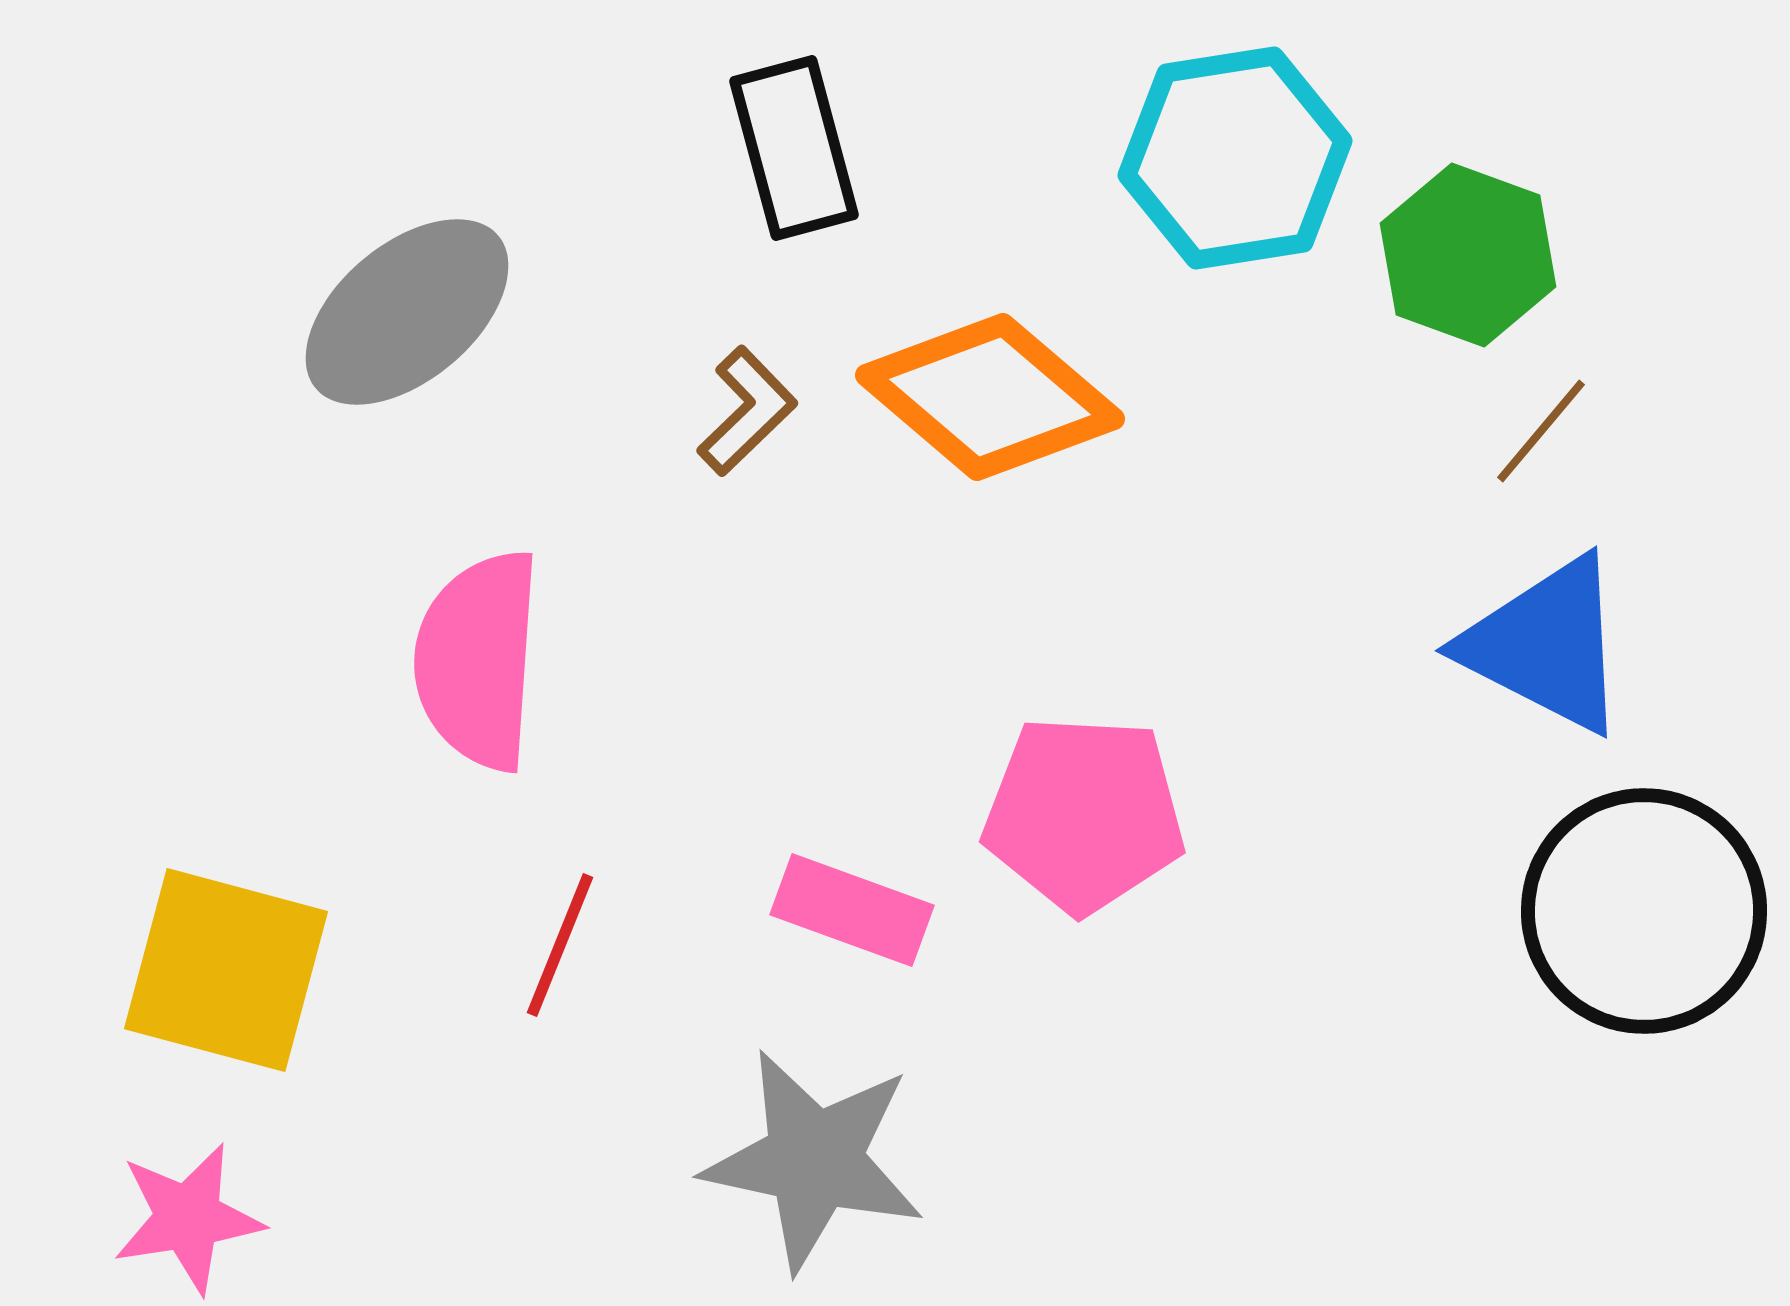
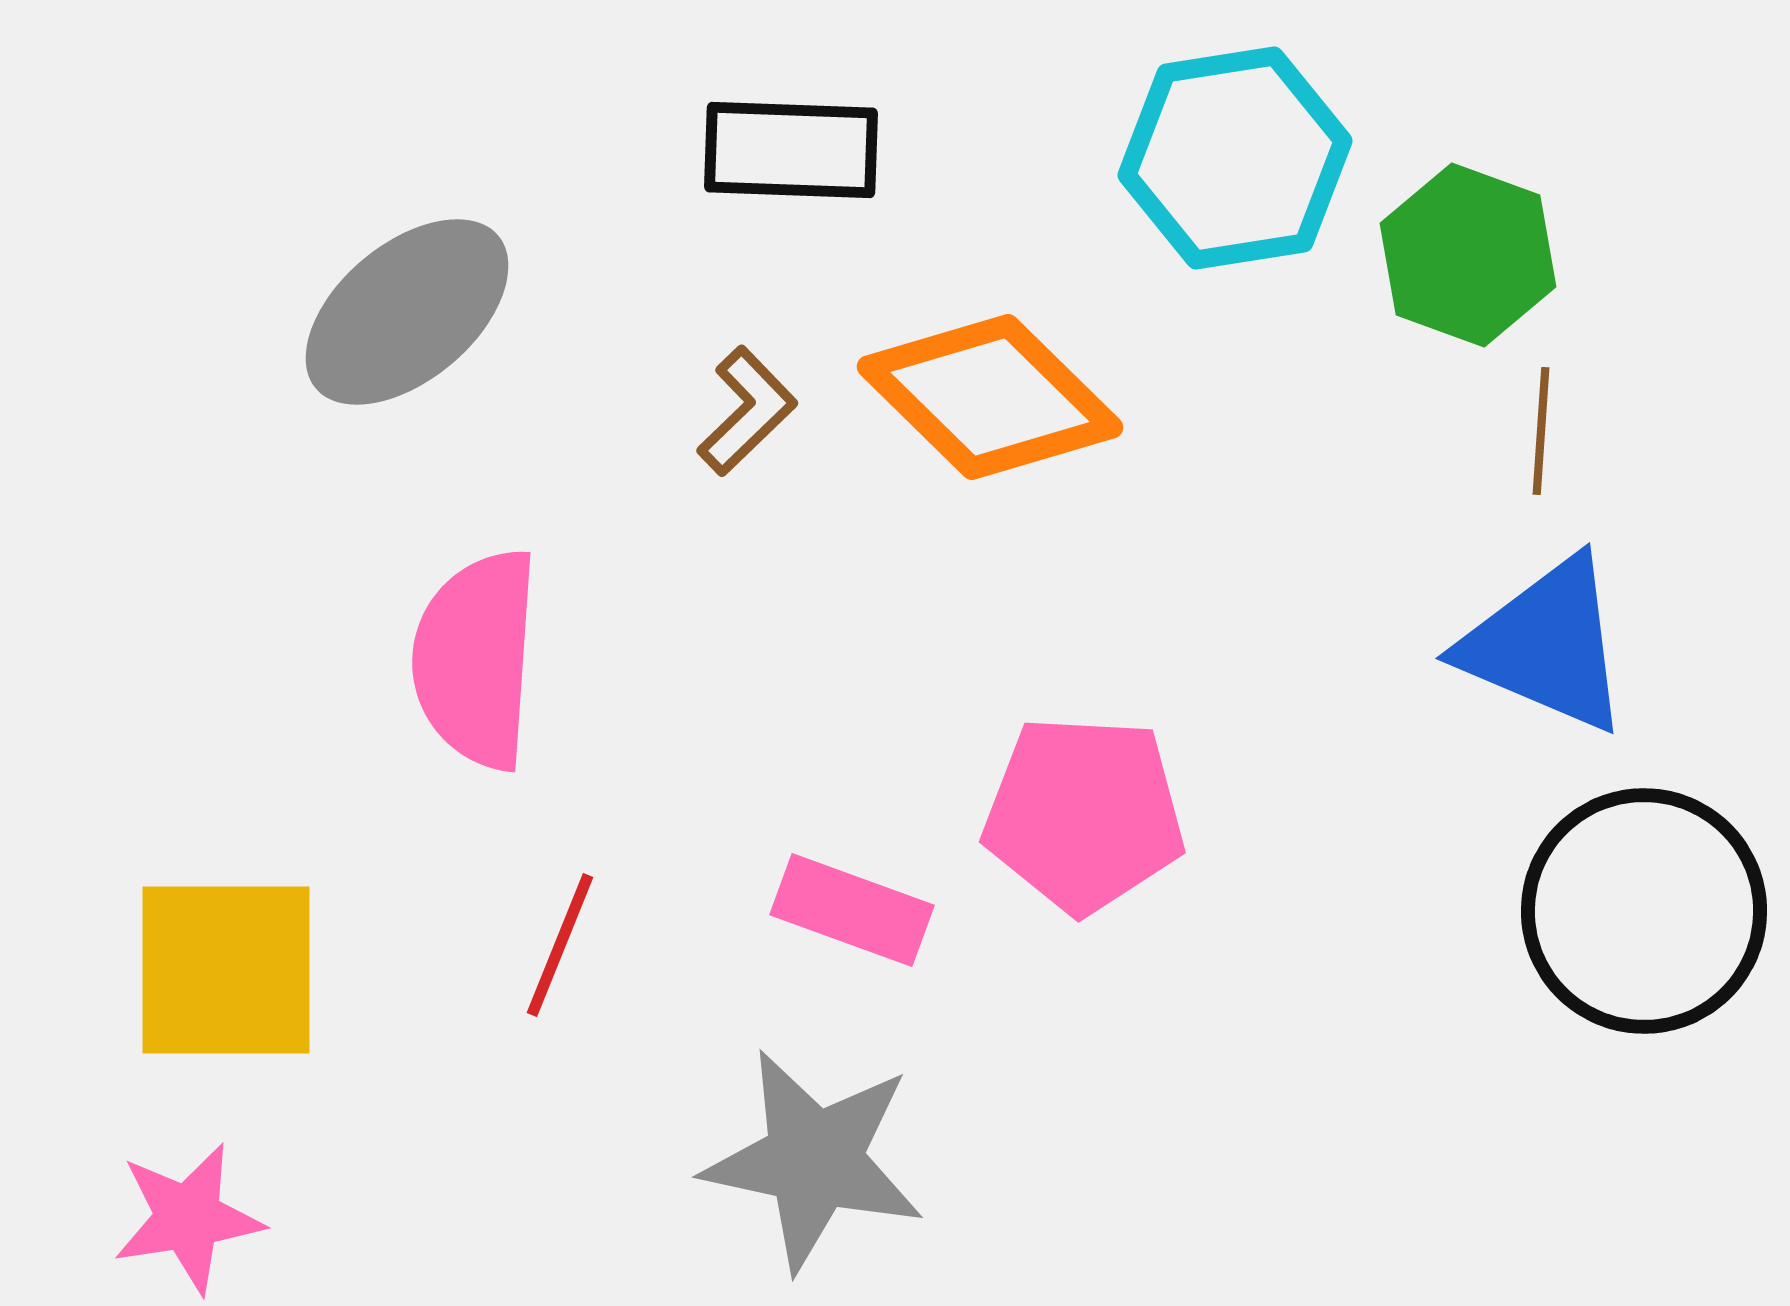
black rectangle: moved 3 px left, 2 px down; rotated 73 degrees counterclockwise
orange diamond: rotated 4 degrees clockwise
brown line: rotated 36 degrees counterclockwise
blue triangle: rotated 4 degrees counterclockwise
pink semicircle: moved 2 px left, 1 px up
yellow square: rotated 15 degrees counterclockwise
